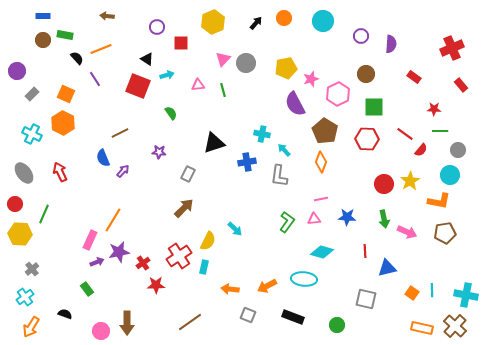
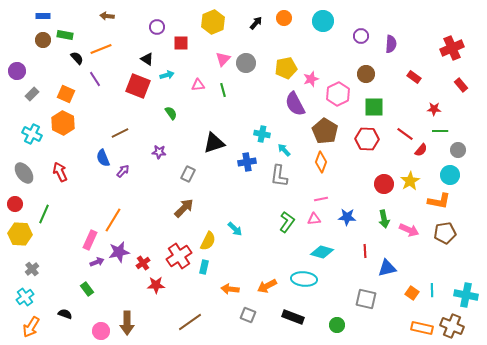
pink arrow at (407, 232): moved 2 px right, 2 px up
brown cross at (455, 326): moved 3 px left; rotated 20 degrees counterclockwise
